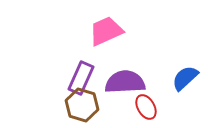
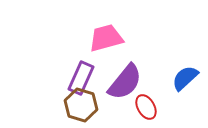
pink trapezoid: moved 7 px down; rotated 9 degrees clockwise
purple semicircle: rotated 132 degrees clockwise
brown hexagon: moved 1 px left
